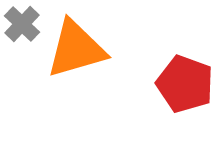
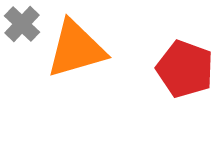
red pentagon: moved 15 px up
